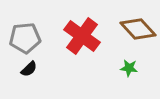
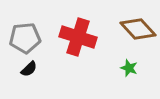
red cross: moved 4 px left, 1 px down; rotated 18 degrees counterclockwise
green star: rotated 12 degrees clockwise
